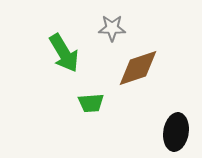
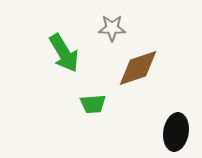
green trapezoid: moved 2 px right, 1 px down
